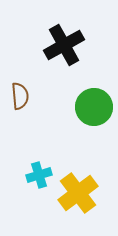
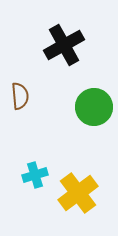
cyan cross: moved 4 px left
